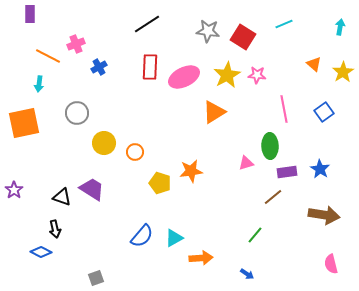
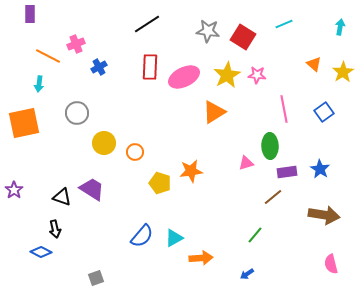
blue arrow at (247, 274): rotated 112 degrees clockwise
